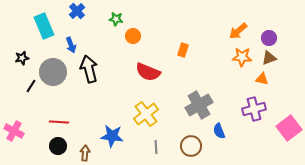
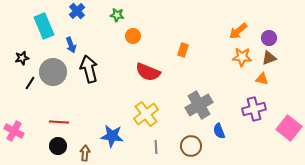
green star: moved 1 px right, 4 px up
black line: moved 1 px left, 3 px up
pink square: rotated 15 degrees counterclockwise
